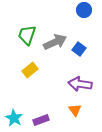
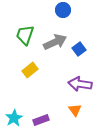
blue circle: moved 21 px left
green trapezoid: moved 2 px left
blue square: rotated 16 degrees clockwise
cyan star: rotated 12 degrees clockwise
